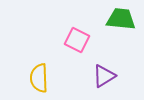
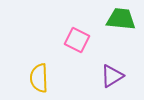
purple triangle: moved 8 px right
